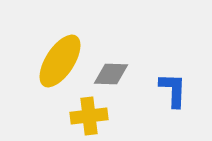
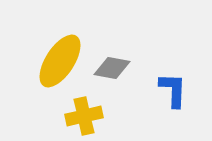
gray diamond: moved 1 px right, 6 px up; rotated 9 degrees clockwise
yellow cross: moved 5 px left; rotated 6 degrees counterclockwise
